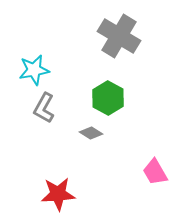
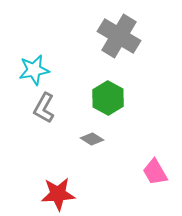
gray diamond: moved 1 px right, 6 px down
